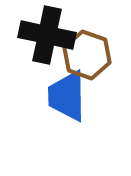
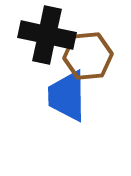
brown hexagon: moved 1 px right, 1 px down; rotated 24 degrees counterclockwise
